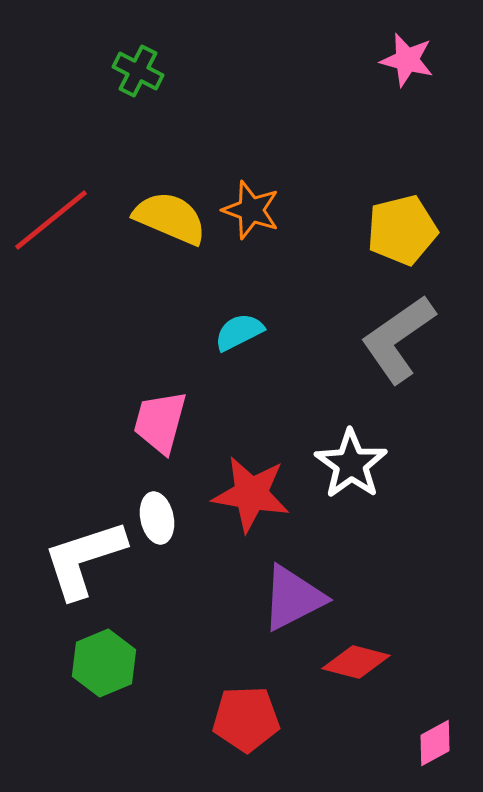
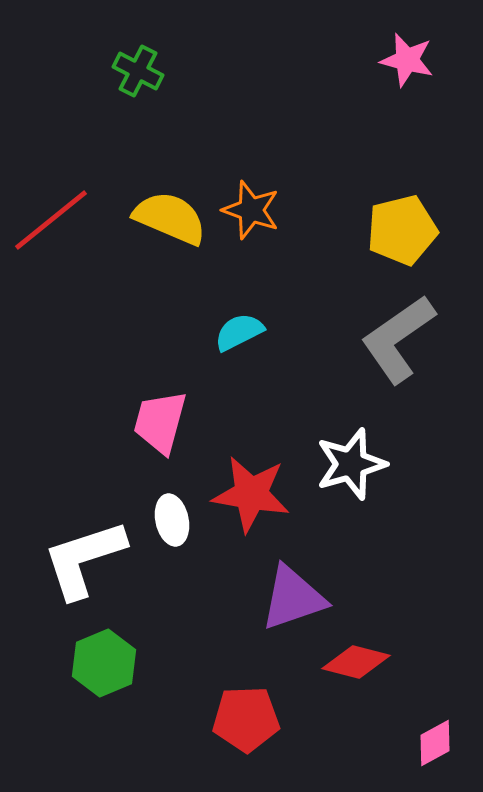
white star: rotated 20 degrees clockwise
white ellipse: moved 15 px right, 2 px down
purple triangle: rotated 8 degrees clockwise
